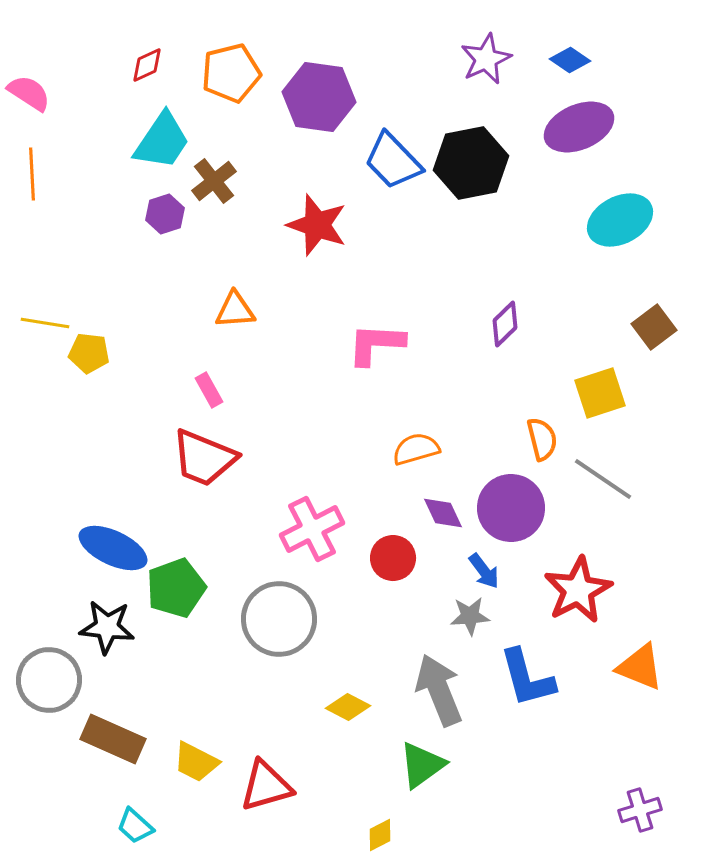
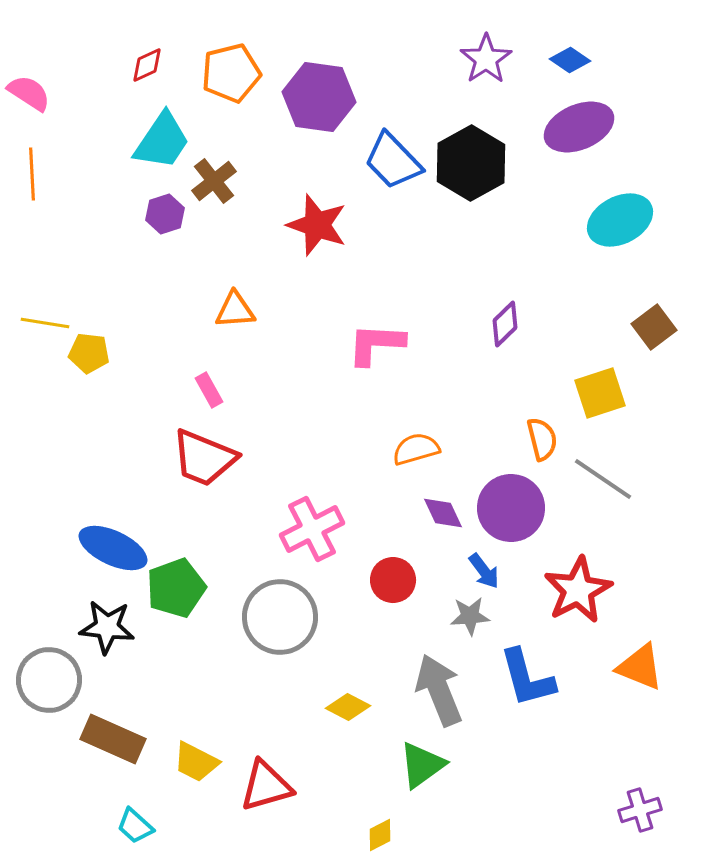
purple star at (486, 59): rotated 9 degrees counterclockwise
black hexagon at (471, 163): rotated 18 degrees counterclockwise
red circle at (393, 558): moved 22 px down
gray circle at (279, 619): moved 1 px right, 2 px up
